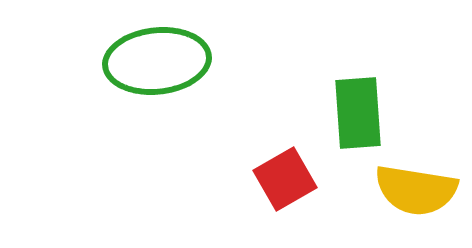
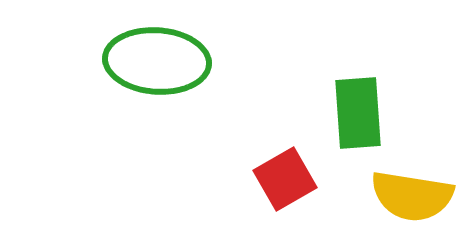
green ellipse: rotated 10 degrees clockwise
yellow semicircle: moved 4 px left, 6 px down
